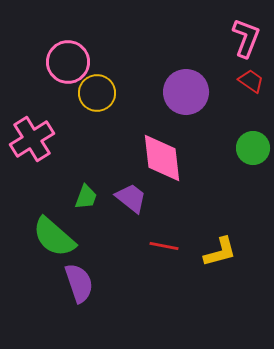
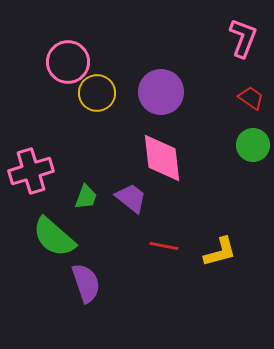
pink L-shape: moved 3 px left
red trapezoid: moved 17 px down
purple circle: moved 25 px left
pink cross: moved 1 px left, 32 px down; rotated 15 degrees clockwise
green circle: moved 3 px up
purple semicircle: moved 7 px right
